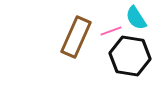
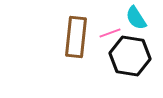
pink line: moved 1 px left, 2 px down
brown rectangle: rotated 18 degrees counterclockwise
